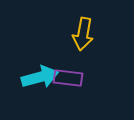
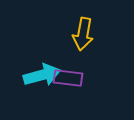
cyan arrow: moved 2 px right, 2 px up
